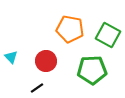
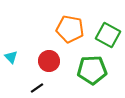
red circle: moved 3 px right
